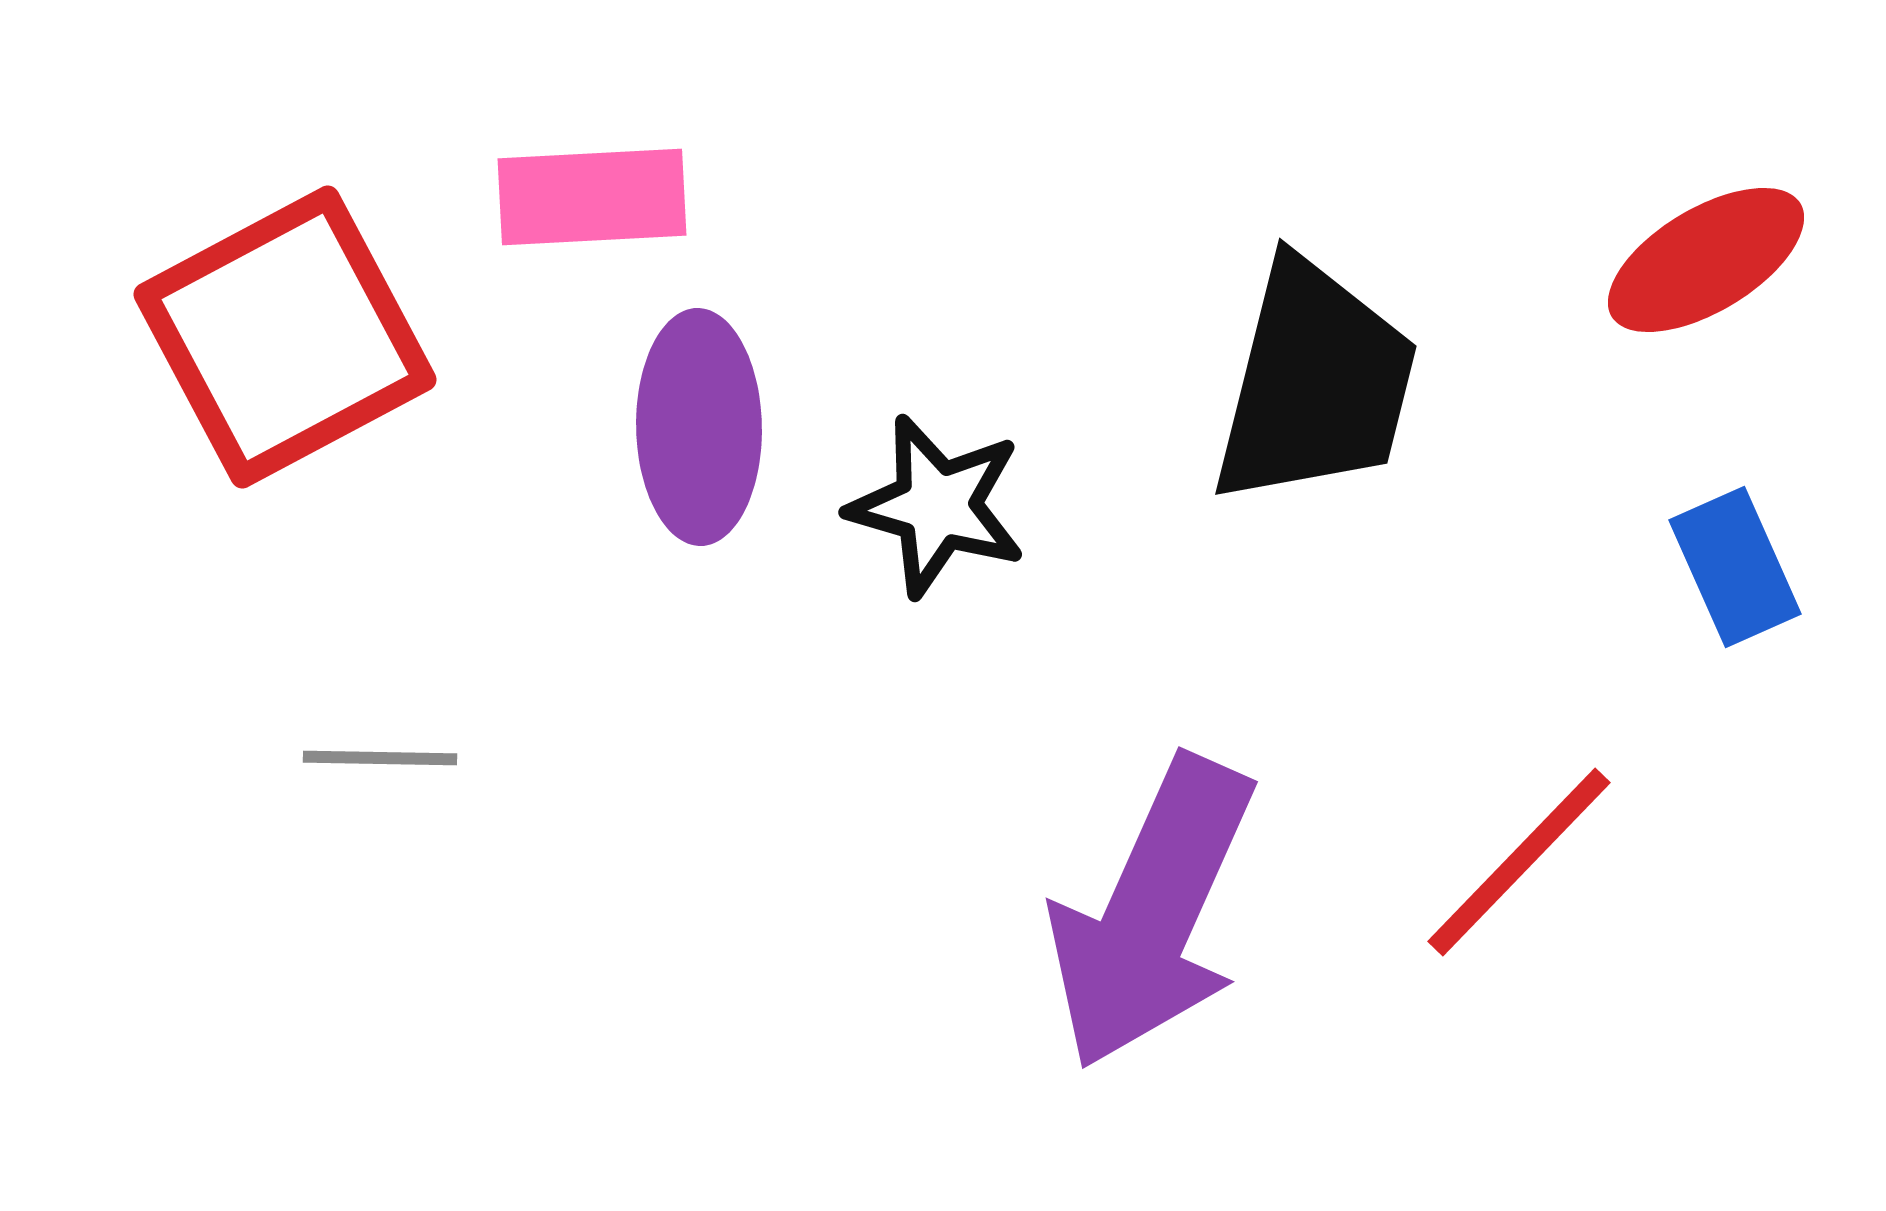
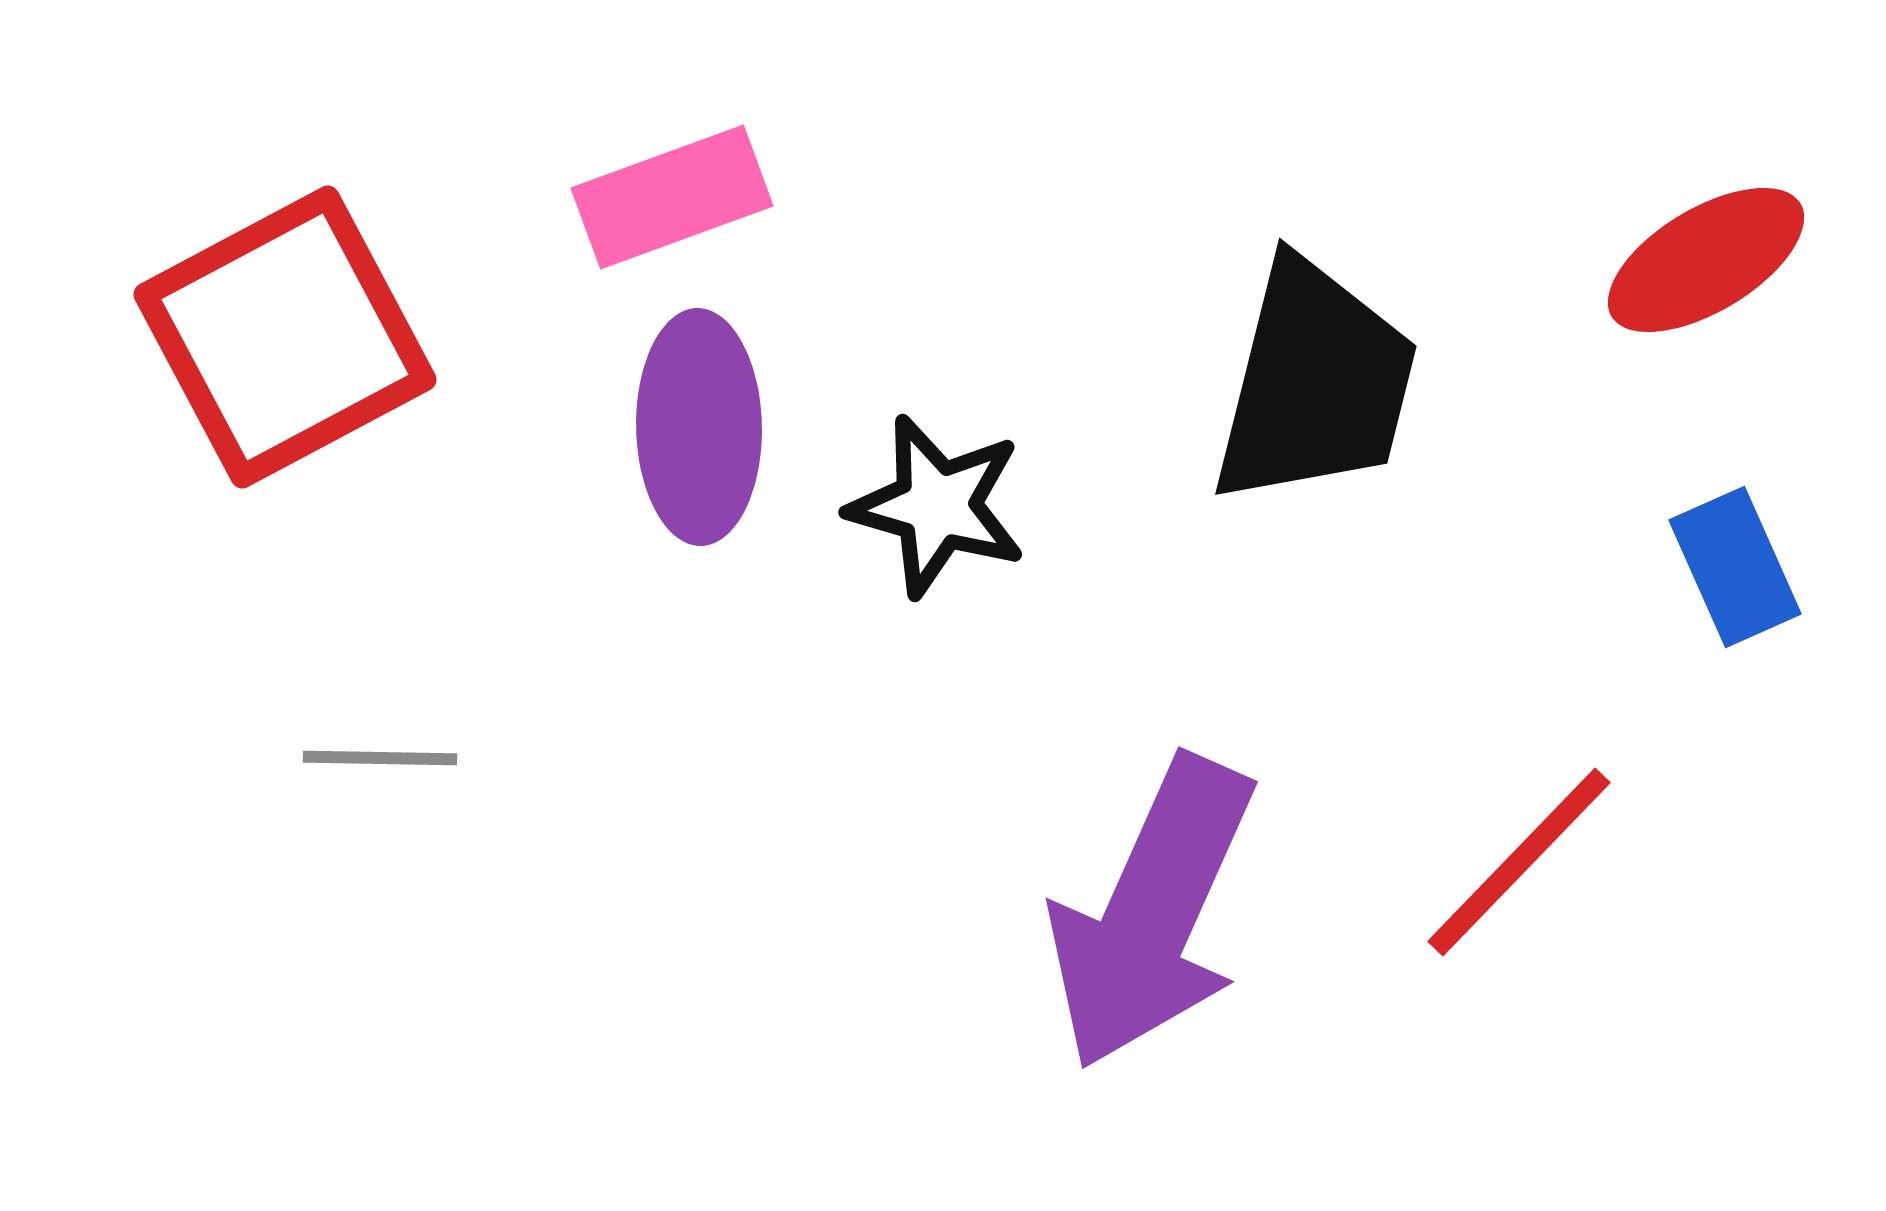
pink rectangle: moved 80 px right; rotated 17 degrees counterclockwise
